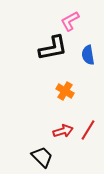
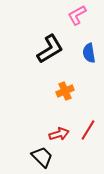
pink L-shape: moved 7 px right, 6 px up
black L-shape: moved 3 px left, 1 px down; rotated 20 degrees counterclockwise
blue semicircle: moved 1 px right, 2 px up
orange cross: rotated 36 degrees clockwise
red arrow: moved 4 px left, 3 px down
